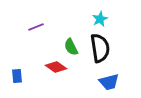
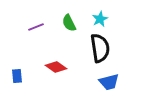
green semicircle: moved 2 px left, 24 px up
